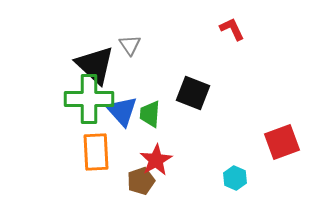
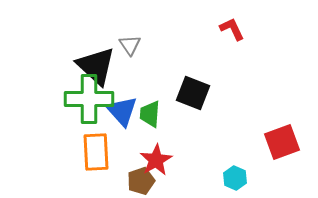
black triangle: moved 1 px right, 1 px down
